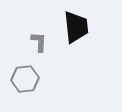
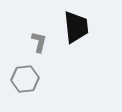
gray L-shape: rotated 10 degrees clockwise
